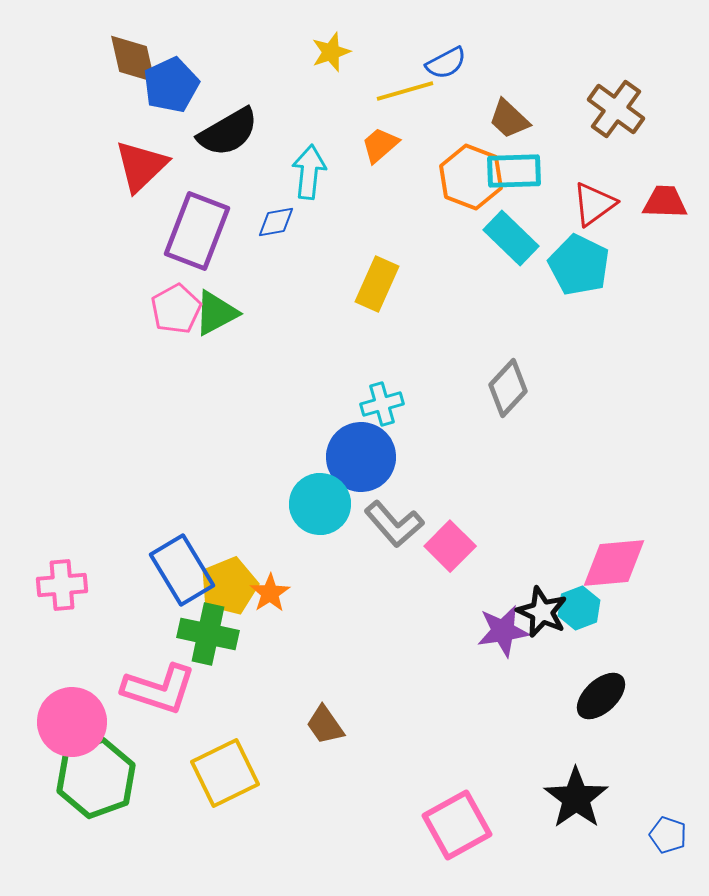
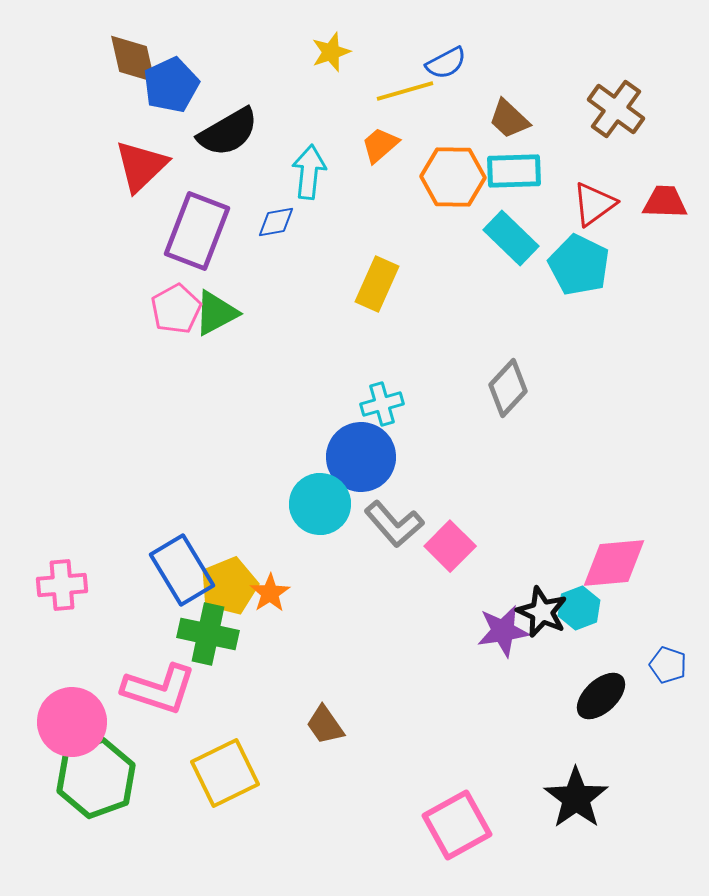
orange hexagon at (471, 177): moved 18 px left; rotated 20 degrees counterclockwise
blue pentagon at (668, 835): moved 170 px up
